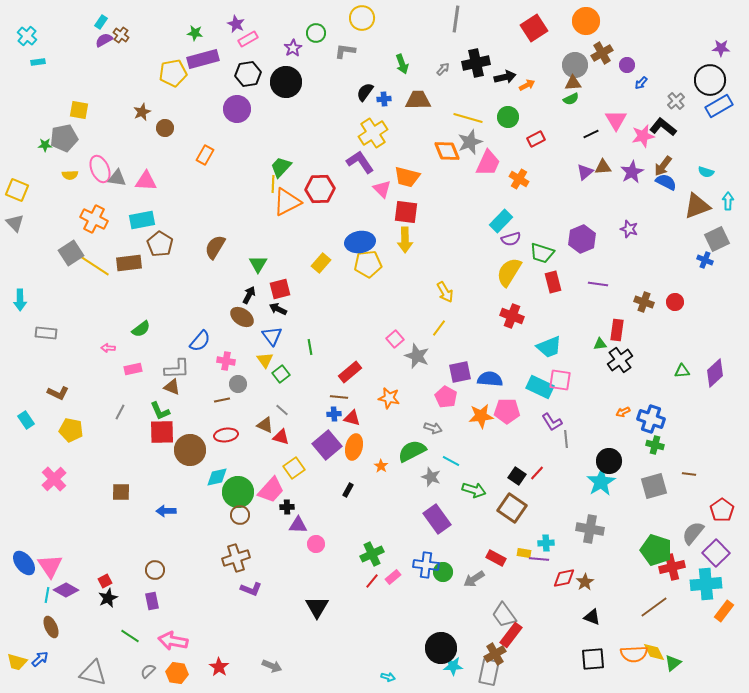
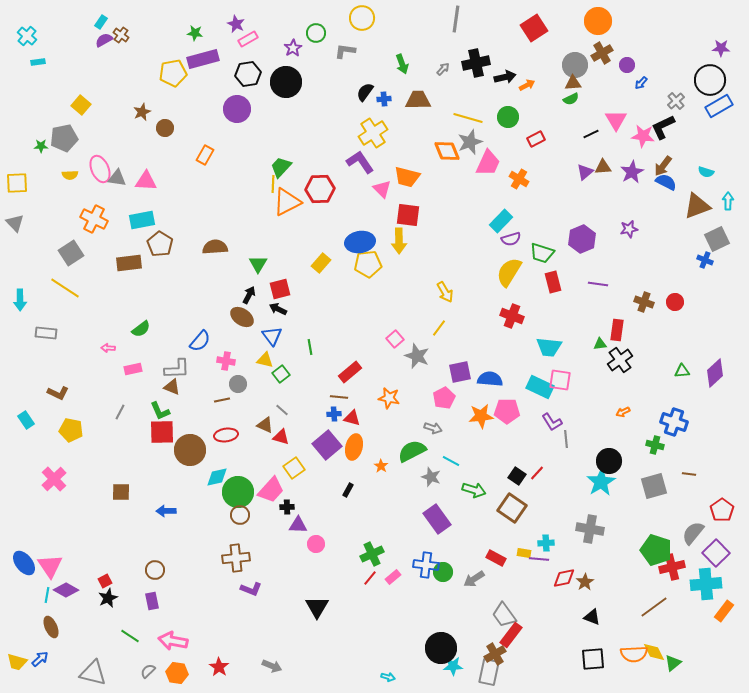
orange circle at (586, 21): moved 12 px right
yellow square at (79, 110): moved 2 px right, 5 px up; rotated 30 degrees clockwise
black L-shape at (663, 127): rotated 64 degrees counterclockwise
pink star at (643, 136): rotated 20 degrees clockwise
green star at (45, 145): moved 4 px left, 1 px down
yellow square at (17, 190): moved 7 px up; rotated 25 degrees counterclockwise
red square at (406, 212): moved 2 px right, 3 px down
purple star at (629, 229): rotated 30 degrees counterclockwise
yellow arrow at (405, 240): moved 6 px left, 1 px down
brown semicircle at (215, 247): rotated 55 degrees clockwise
yellow line at (95, 266): moved 30 px left, 22 px down
cyan trapezoid at (549, 347): rotated 28 degrees clockwise
yellow triangle at (265, 360): rotated 42 degrees counterclockwise
pink pentagon at (446, 397): moved 2 px left, 1 px down; rotated 15 degrees clockwise
blue cross at (651, 419): moved 23 px right, 3 px down
brown cross at (236, 558): rotated 12 degrees clockwise
red line at (372, 581): moved 2 px left, 3 px up
